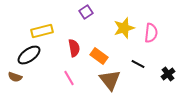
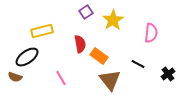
yellow star: moved 11 px left, 8 px up; rotated 15 degrees counterclockwise
red semicircle: moved 6 px right, 4 px up
black ellipse: moved 2 px left, 2 px down
pink line: moved 8 px left
